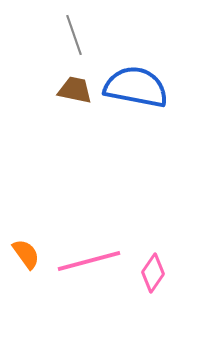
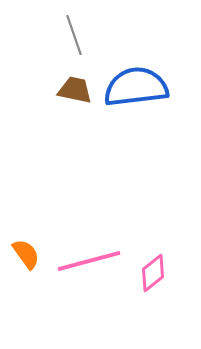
blue semicircle: rotated 18 degrees counterclockwise
pink diamond: rotated 18 degrees clockwise
